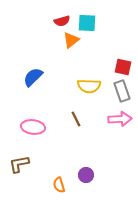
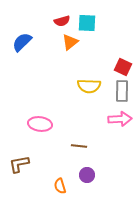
orange triangle: moved 1 px left, 2 px down
red square: rotated 12 degrees clockwise
blue semicircle: moved 11 px left, 35 px up
gray rectangle: rotated 20 degrees clockwise
brown line: moved 3 px right, 27 px down; rotated 56 degrees counterclockwise
pink ellipse: moved 7 px right, 3 px up
purple circle: moved 1 px right
orange semicircle: moved 1 px right, 1 px down
